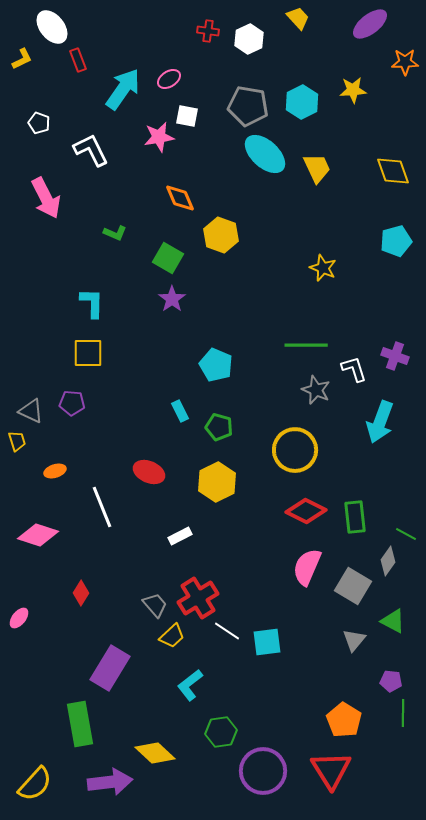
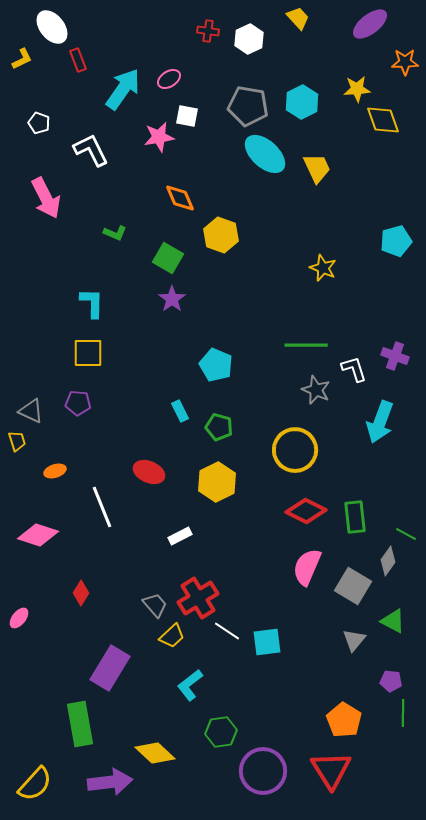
yellow star at (353, 90): moved 4 px right, 1 px up
yellow diamond at (393, 171): moved 10 px left, 51 px up
purple pentagon at (72, 403): moved 6 px right
